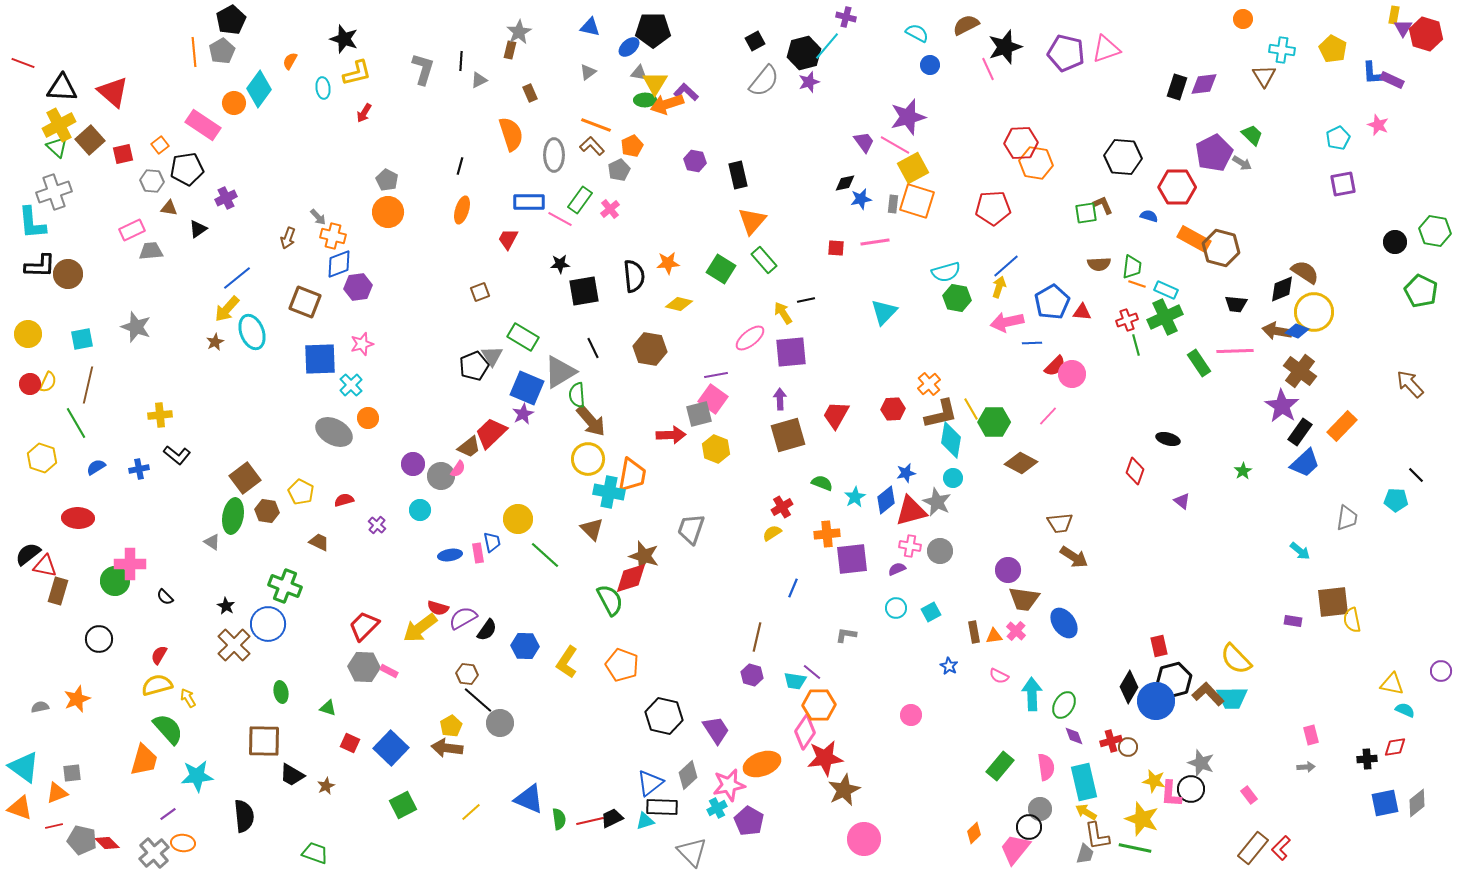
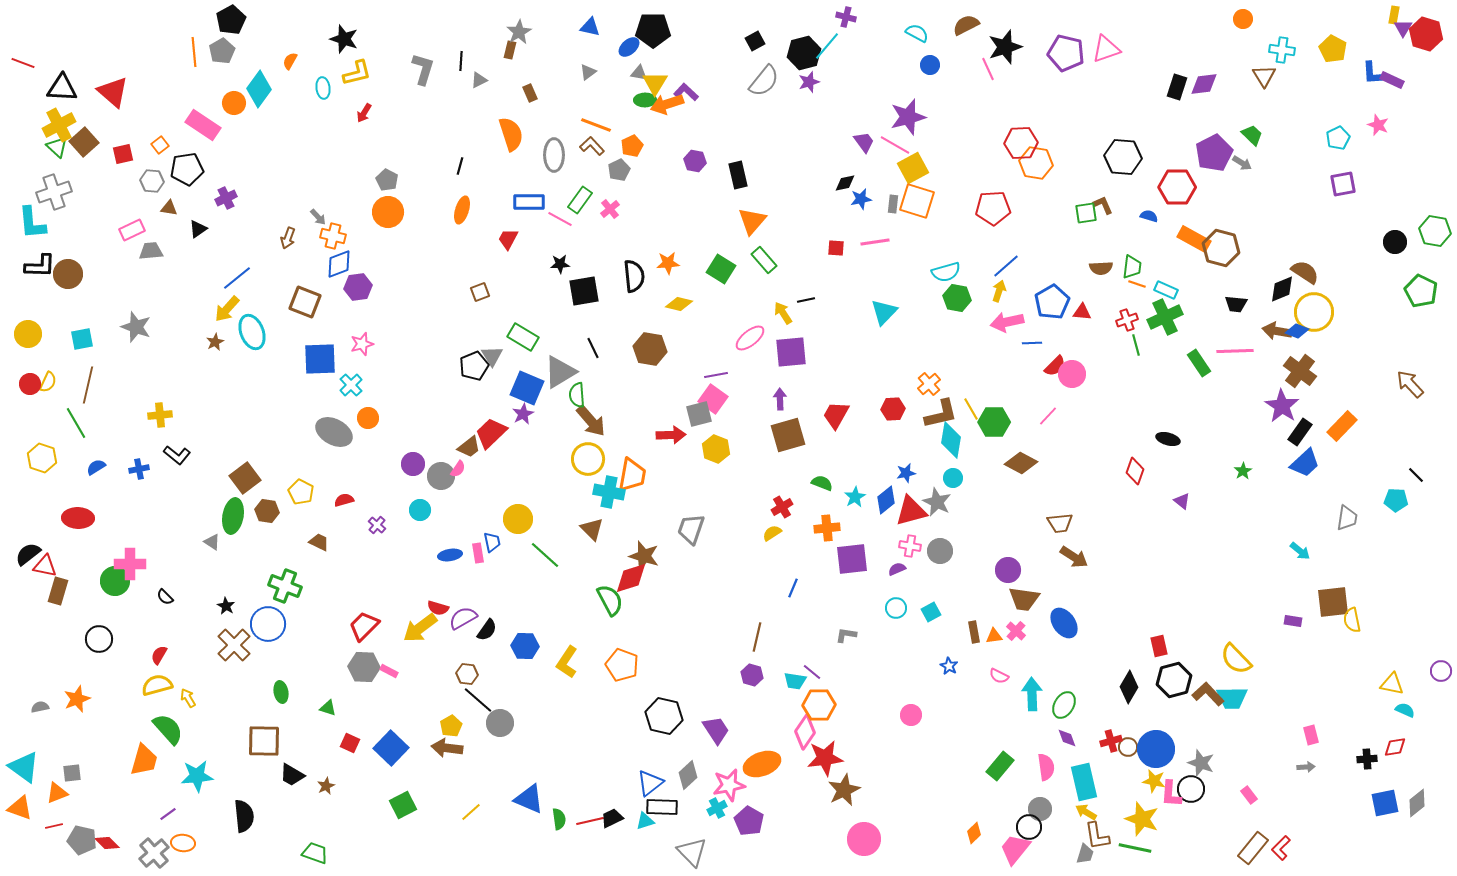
brown square at (90, 140): moved 6 px left, 2 px down
brown semicircle at (1099, 264): moved 2 px right, 4 px down
yellow arrow at (999, 287): moved 4 px down
orange cross at (827, 534): moved 6 px up
blue circle at (1156, 701): moved 48 px down
purple diamond at (1074, 736): moved 7 px left, 2 px down
